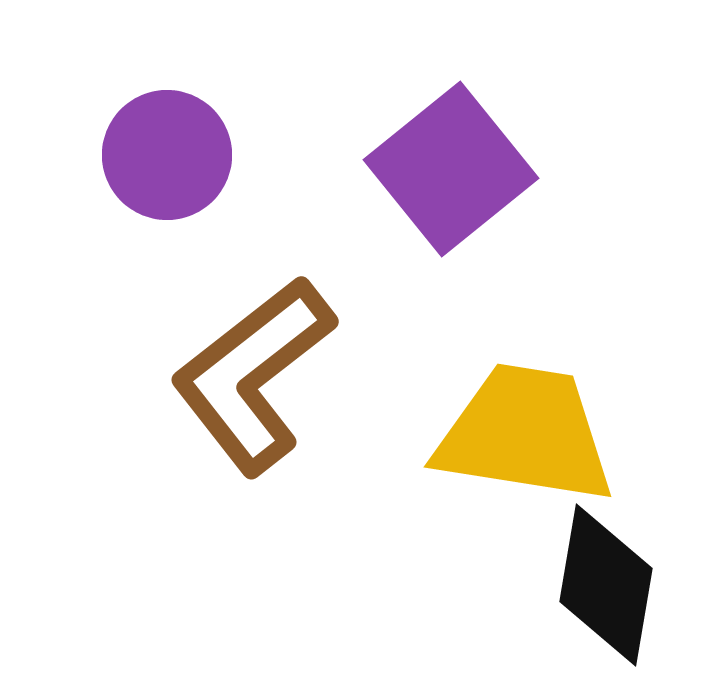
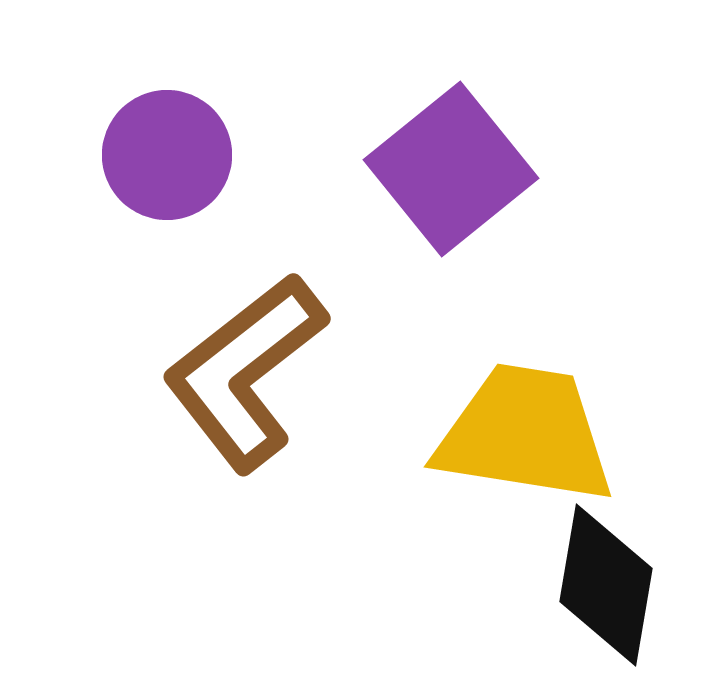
brown L-shape: moved 8 px left, 3 px up
